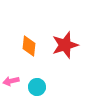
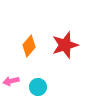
orange diamond: rotated 35 degrees clockwise
cyan circle: moved 1 px right
